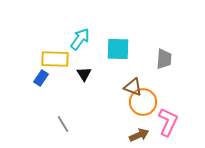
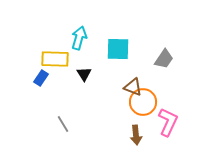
cyan arrow: moved 1 px left, 1 px up; rotated 20 degrees counterclockwise
gray trapezoid: rotated 30 degrees clockwise
brown arrow: moved 3 px left; rotated 108 degrees clockwise
